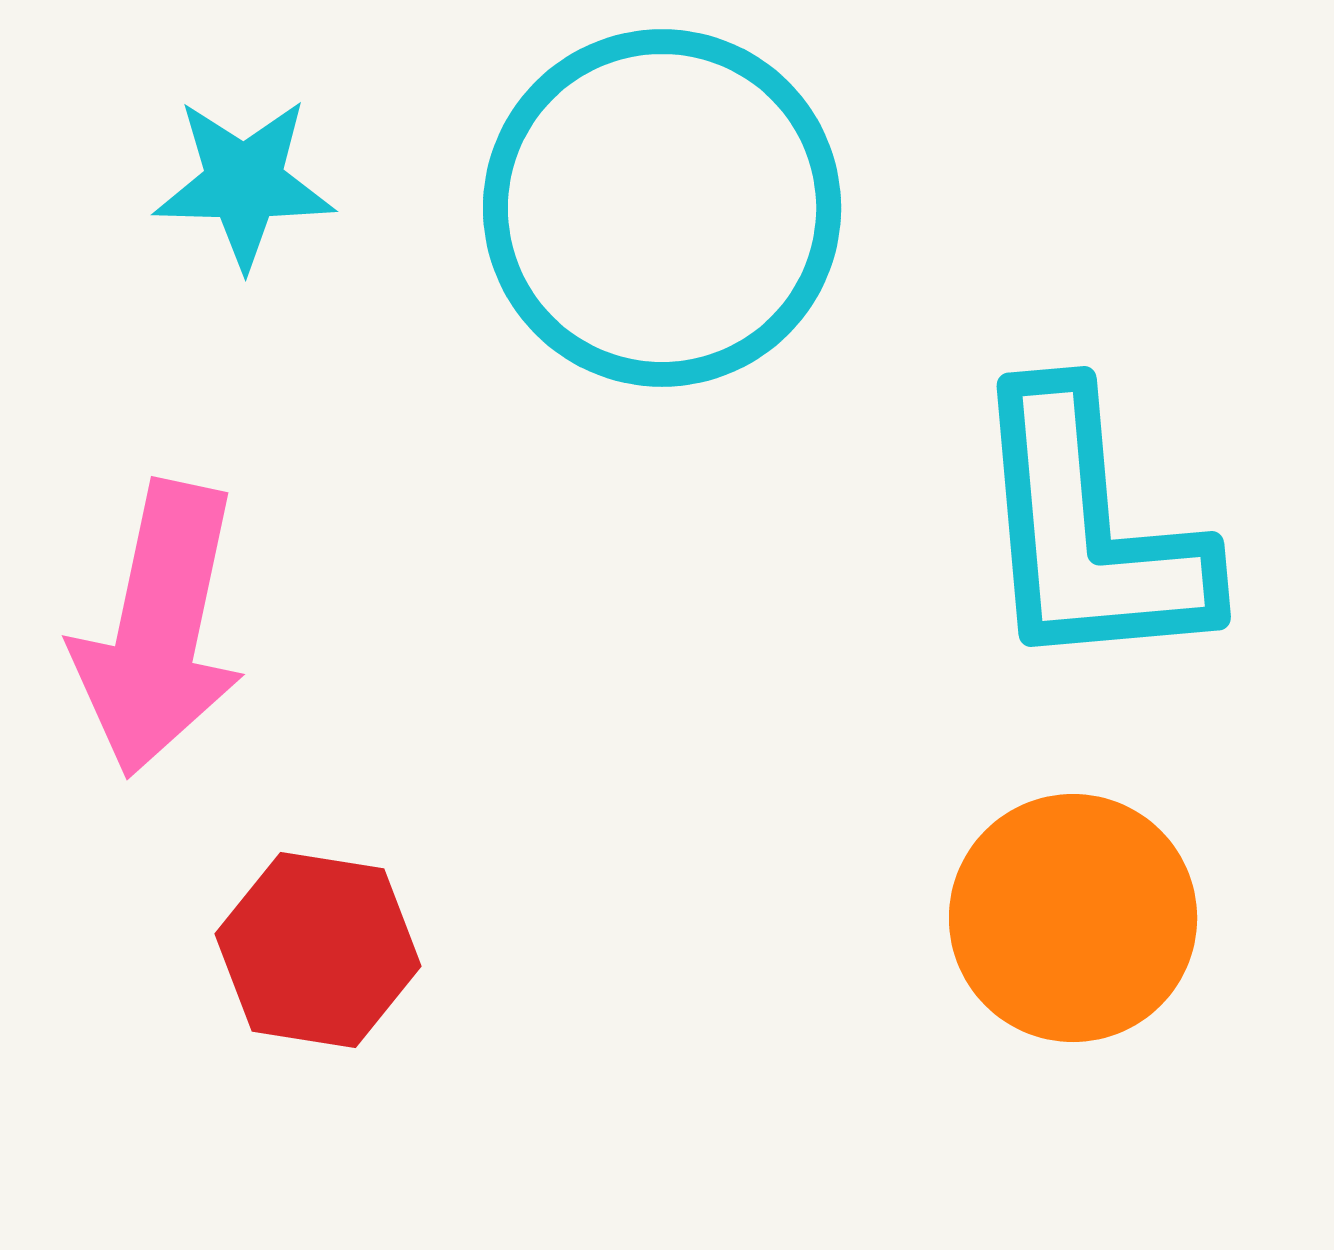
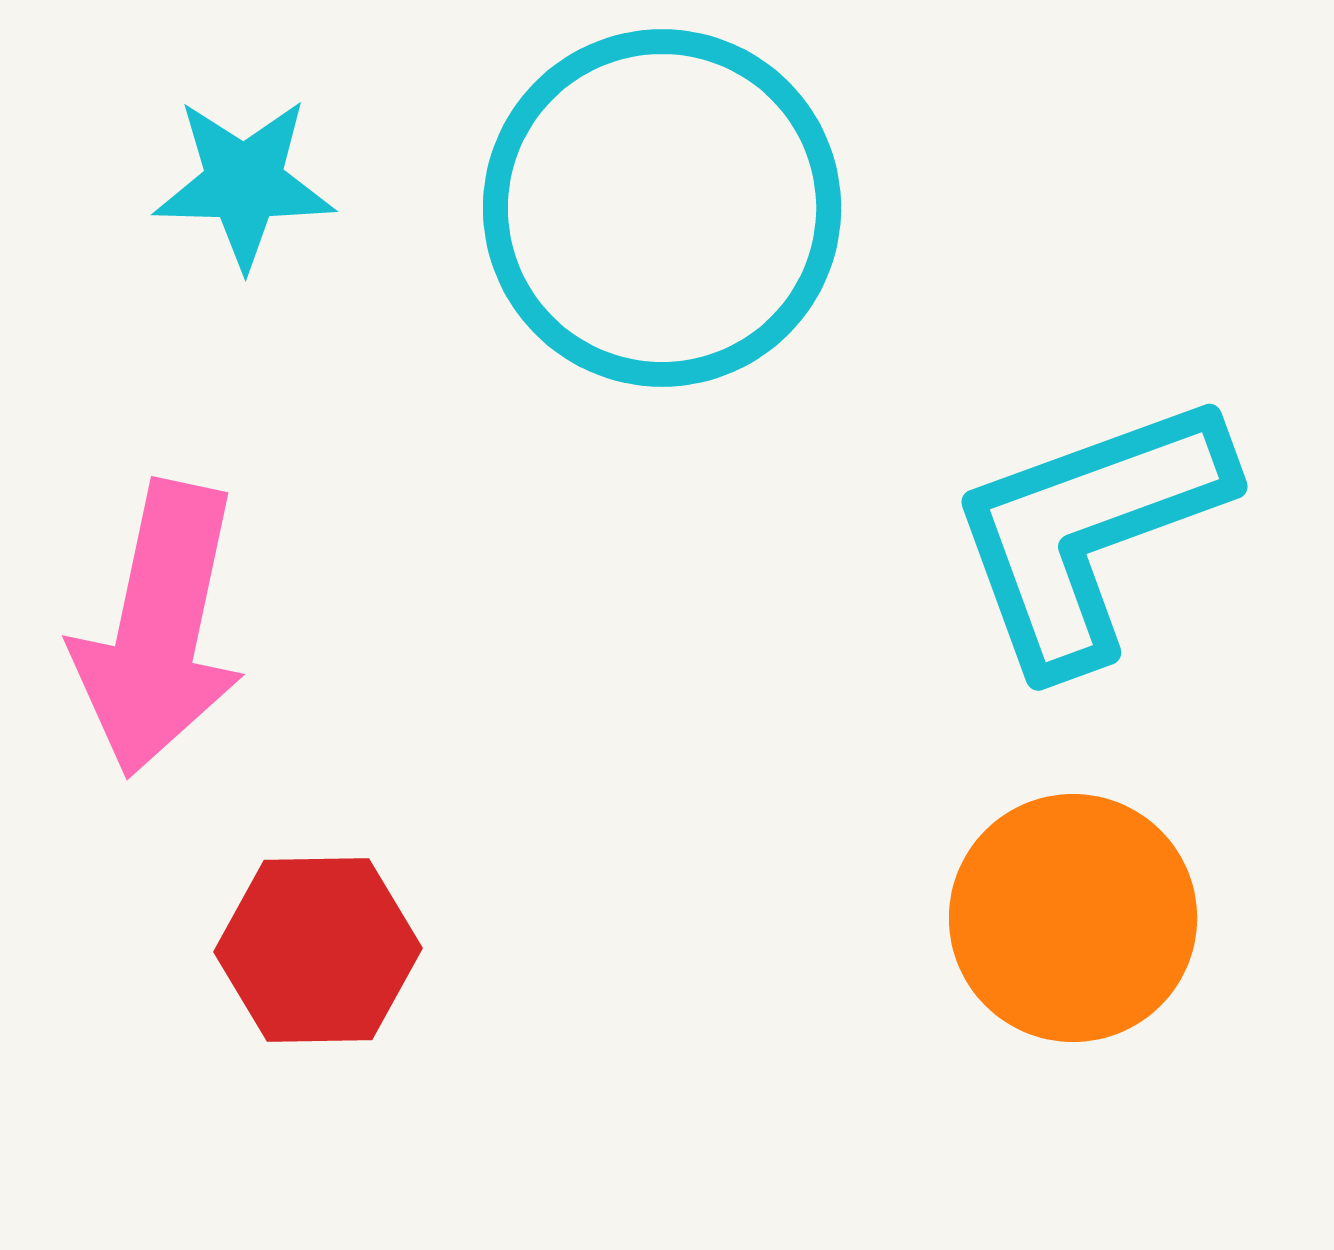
cyan L-shape: rotated 75 degrees clockwise
red hexagon: rotated 10 degrees counterclockwise
